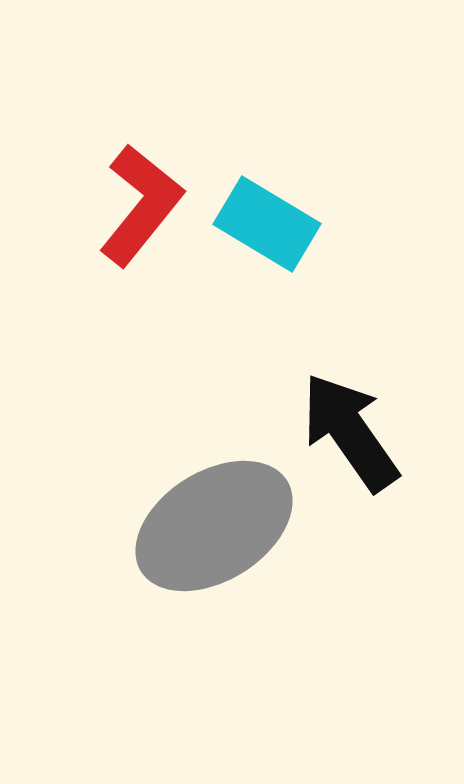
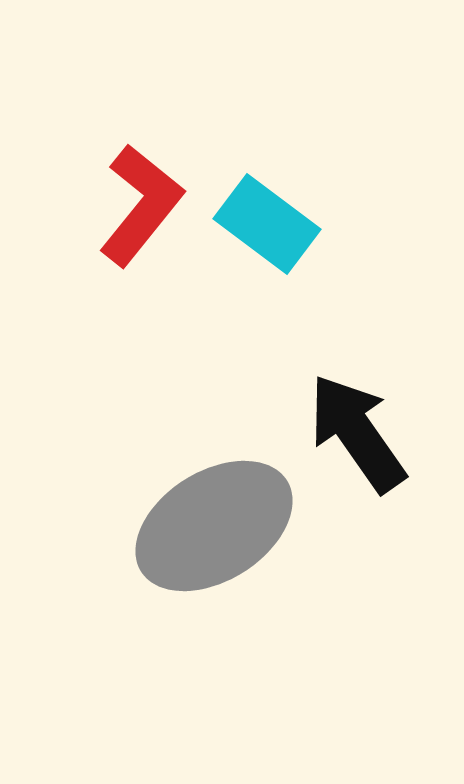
cyan rectangle: rotated 6 degrees clockwise
black arrow: moved 7 px right, 1 px down
